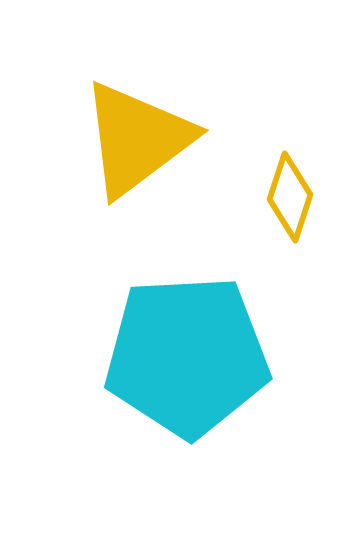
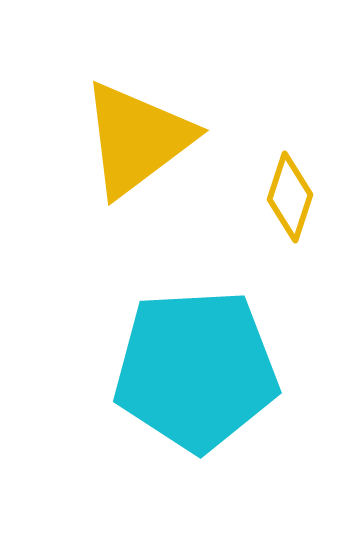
cyan pentagon: moved 9 px right, 14 px down
